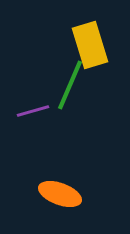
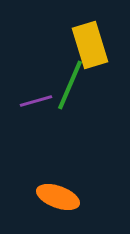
purple line: moved 3 px right, 10 px up
orange ellipse: moved 2 px left, 3 px down
